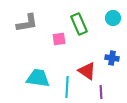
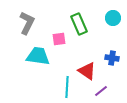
gray L-shape: rotated 55 degrees counterclockwise
cyan trapezoid: moved 22 px up
purple line: moved 1 px up; rotated 56 degrees clockwise
